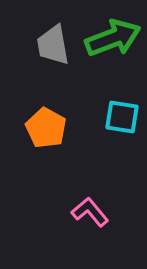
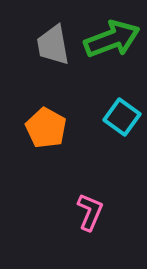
green arrow: moved 1 px left, 1 px down
cyan square: rotated 27 degrees clockwise
pink L-shape: rotated 63 degrees clockwise
